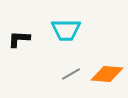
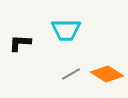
black L-shape: moved 1 px right, 4 px down
orange diamond: rotated 28 degrees clockwise
